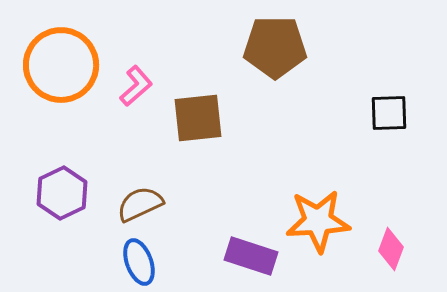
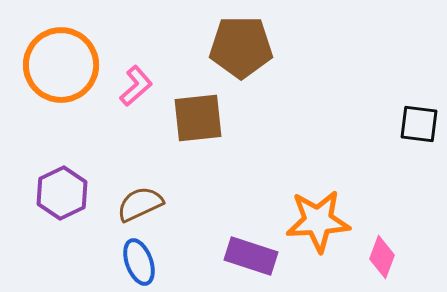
brown pentagon: moved 34 px left
black square: moved 30 px right, 11 px down; rotated 9 degrees clockwise
pink diamond: moved 9 px left, 8 px down
